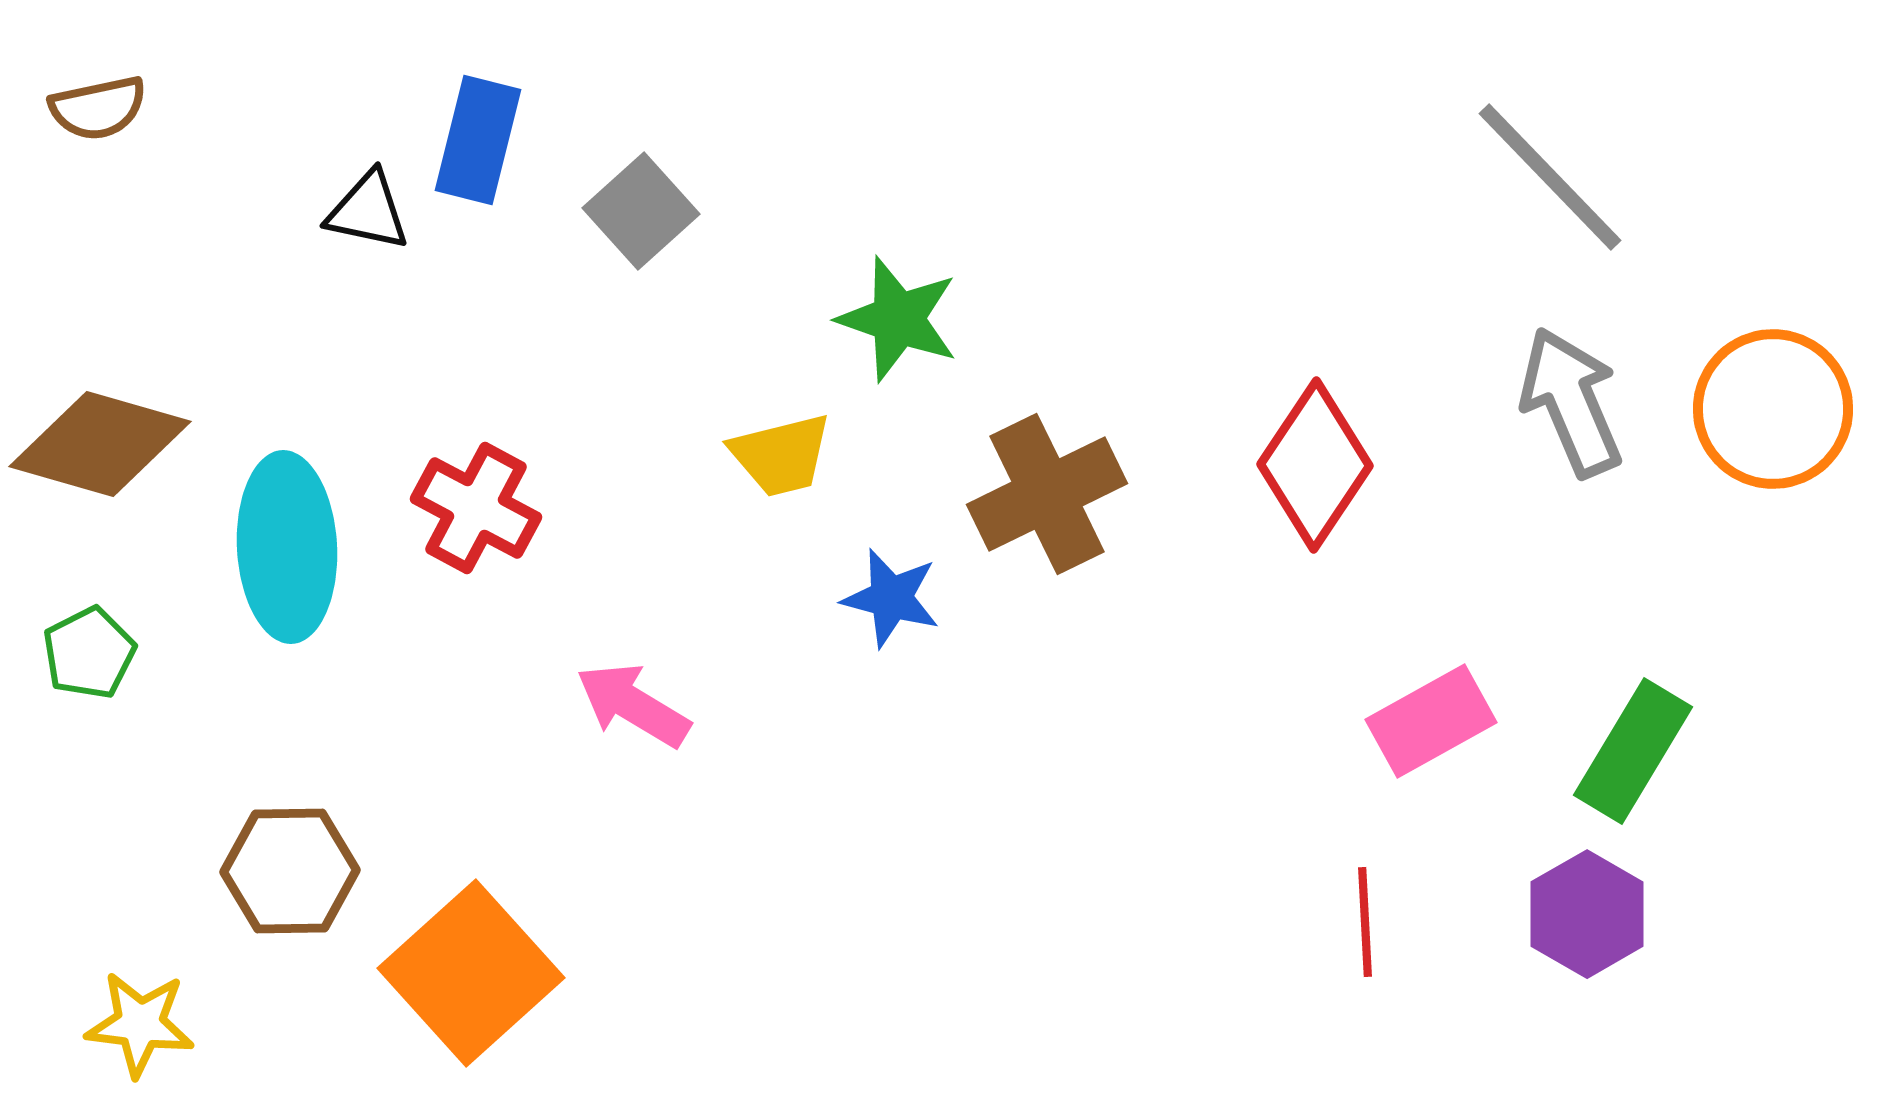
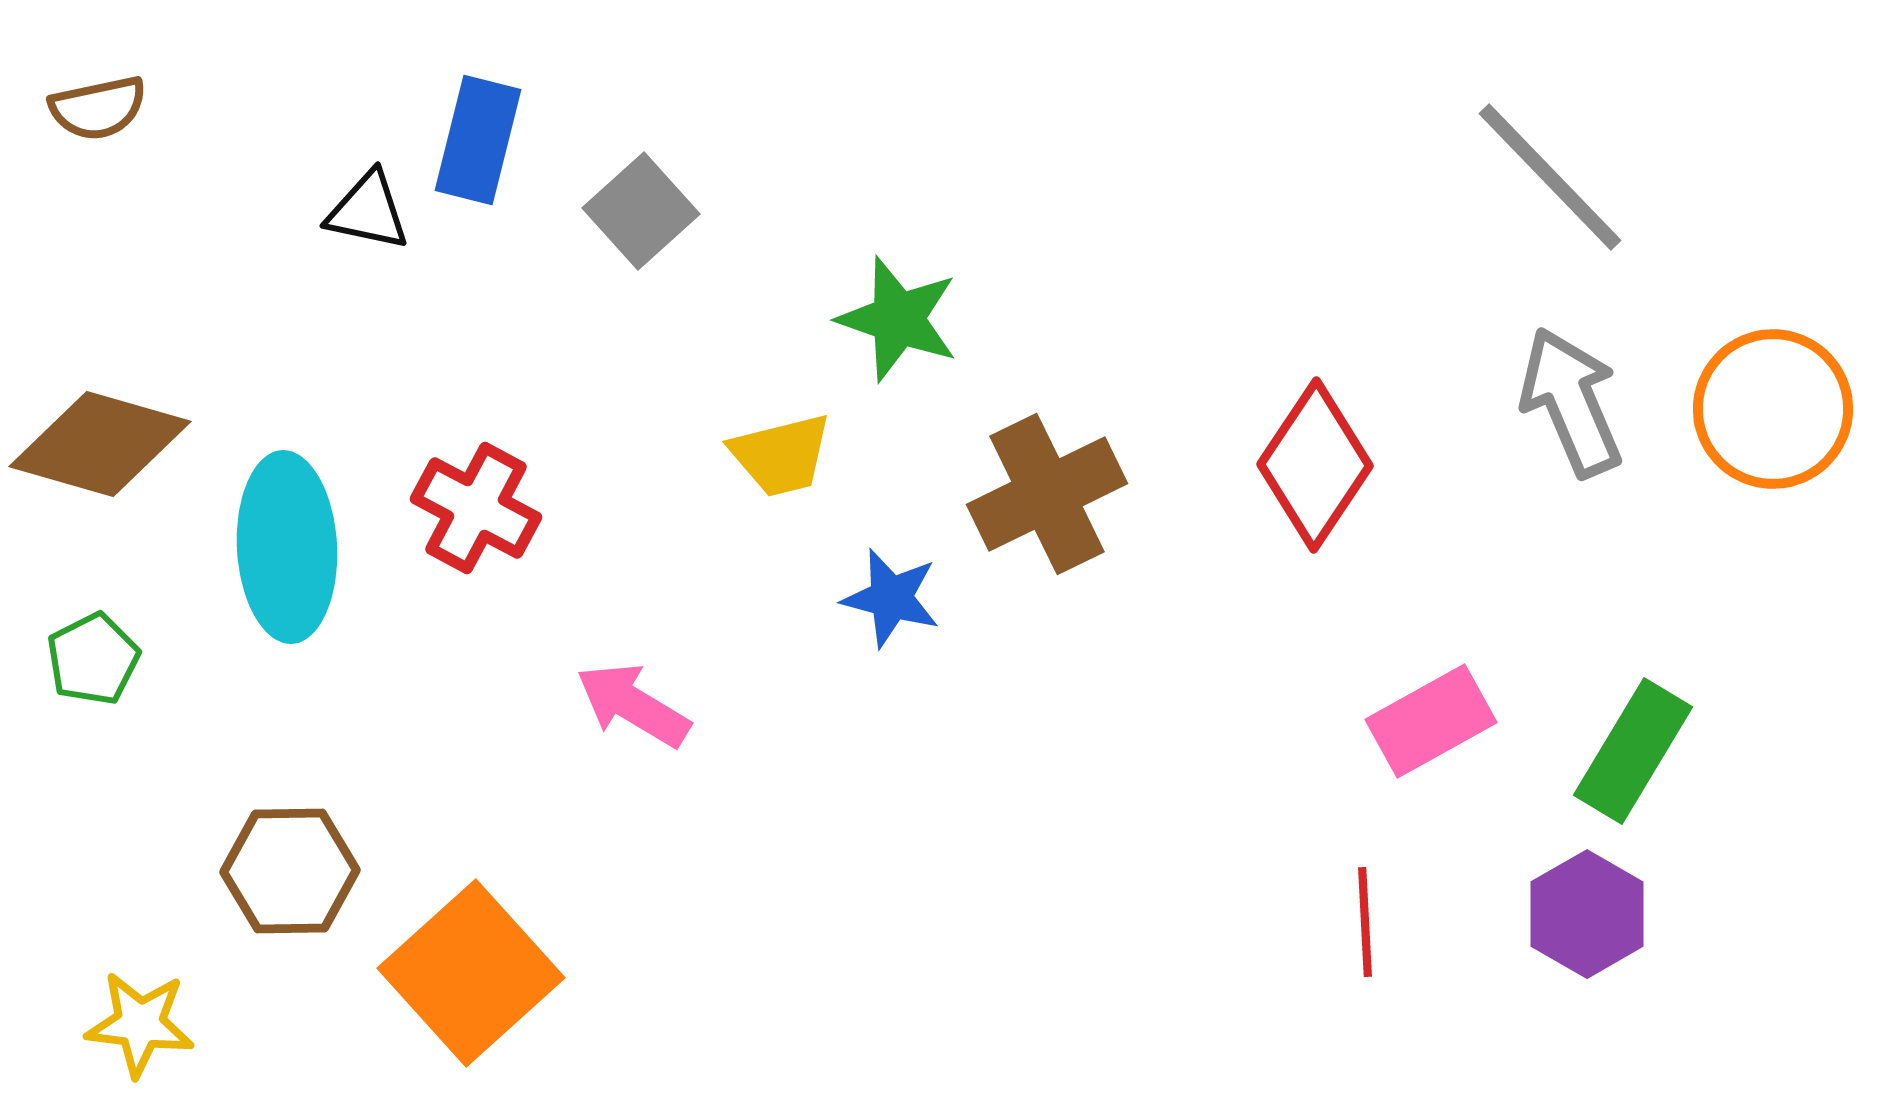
green pentagon: moved 4 px right, 6 px down
